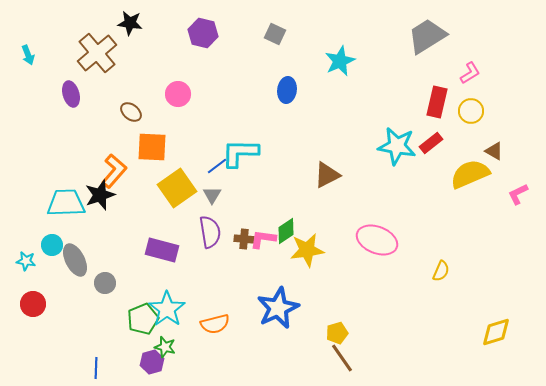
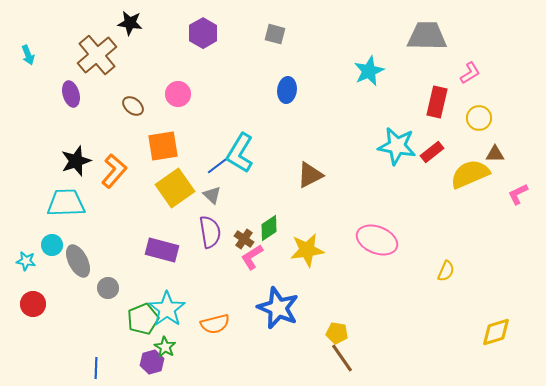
purple hexagon at (203, 33): rotated 16 degrees clockwise
gray square at (275, 34): rotated 10 degrees counterclockwise
gray trapezoid at (427, 36): rotated 33 degrees clockwise
brown cross at (97, 53): moved 2 px down
cyan star at (340, 61): moved 29 px right, 10 px down
yellow circle at (471, 111): moved 8 px right, 7 px down
brown ellipse at (131, 112): moved 2 px right, 6 px up
red rectangle at (431, 143): moved 1 px right, 9 px down
orange square at (152, 147): moved 11 px right, 1 px up; rotated 12 degrees counterclockwise
brown triangle at (494, 151): moved 1 px right, 3 px down; rotated 30 degrees counterclockwise
cyan L-shape at (240, 153): rotated 60 degrees counterclockwise
brown triangle at (327, 175): moved 17 px left
yellow square at (177, 188): moved 2 px left
black star at (100, 195): moved 24 px left, 34 px up
gray triangle at (212, 195): rotated 18 degrees counterclockwise
green diamond at (286, 231): moved 17 px left, 3 px up
brown cross at (244, 239): rotated 30 degrees clockwise
pink L-shape at (263, 239): moved 11 px left, 18 px down; rotated 40 degrees counterclockwise
gray ellipse at (75, 260): moved 3 px right, 1 px down
yellow semicircle at (441, 271): moved 5 px right
gray circle at (105, 283): moved 3 px right, 5 px down
blue star at (278, 308): rotated 24 degrees counterclockwise
yellow pentagon at (337, 333): rotated 25 degrees clockwise
green star at (165, 347): rotated 15 degrees clockwise
